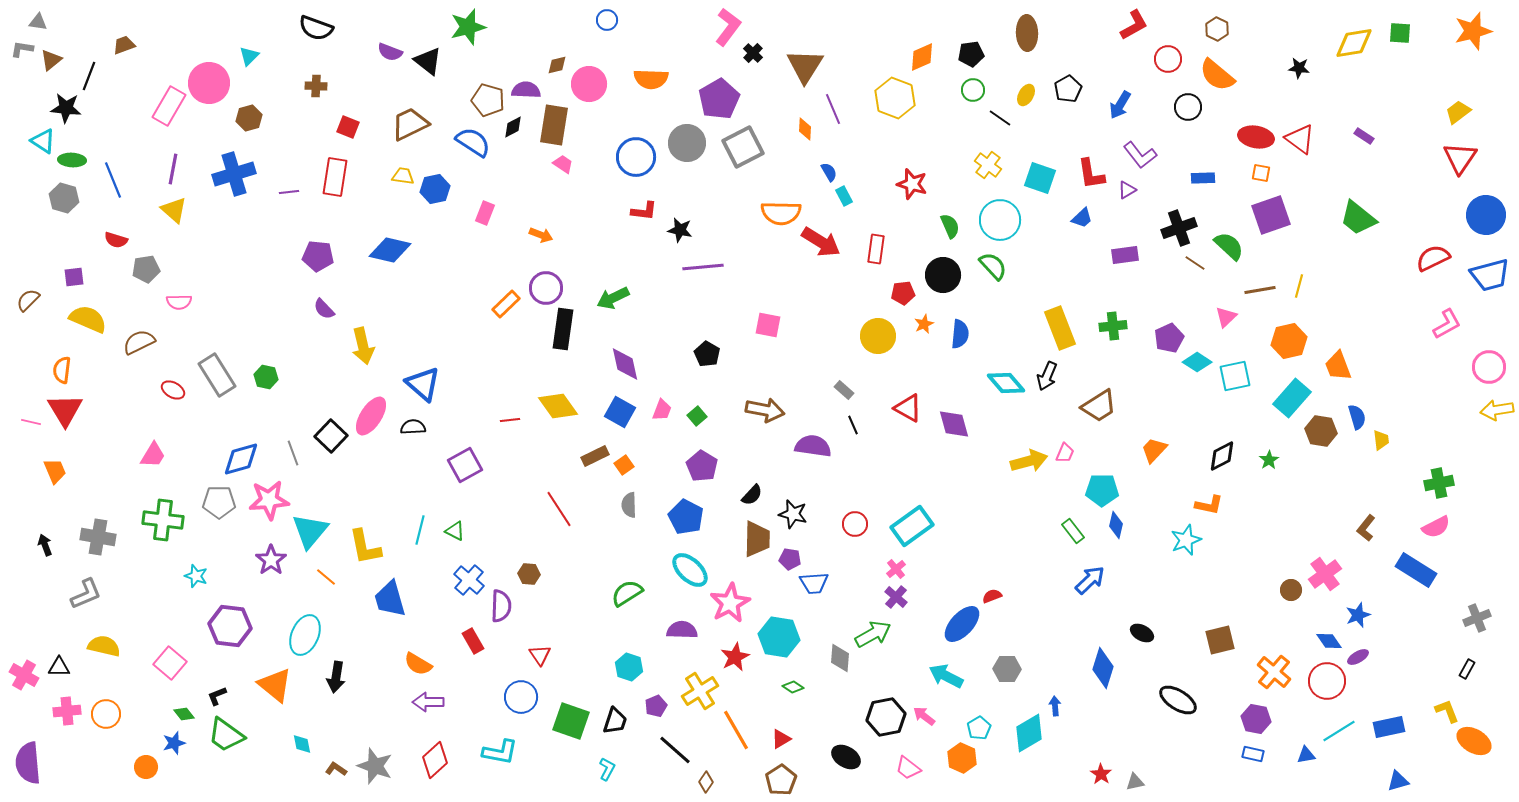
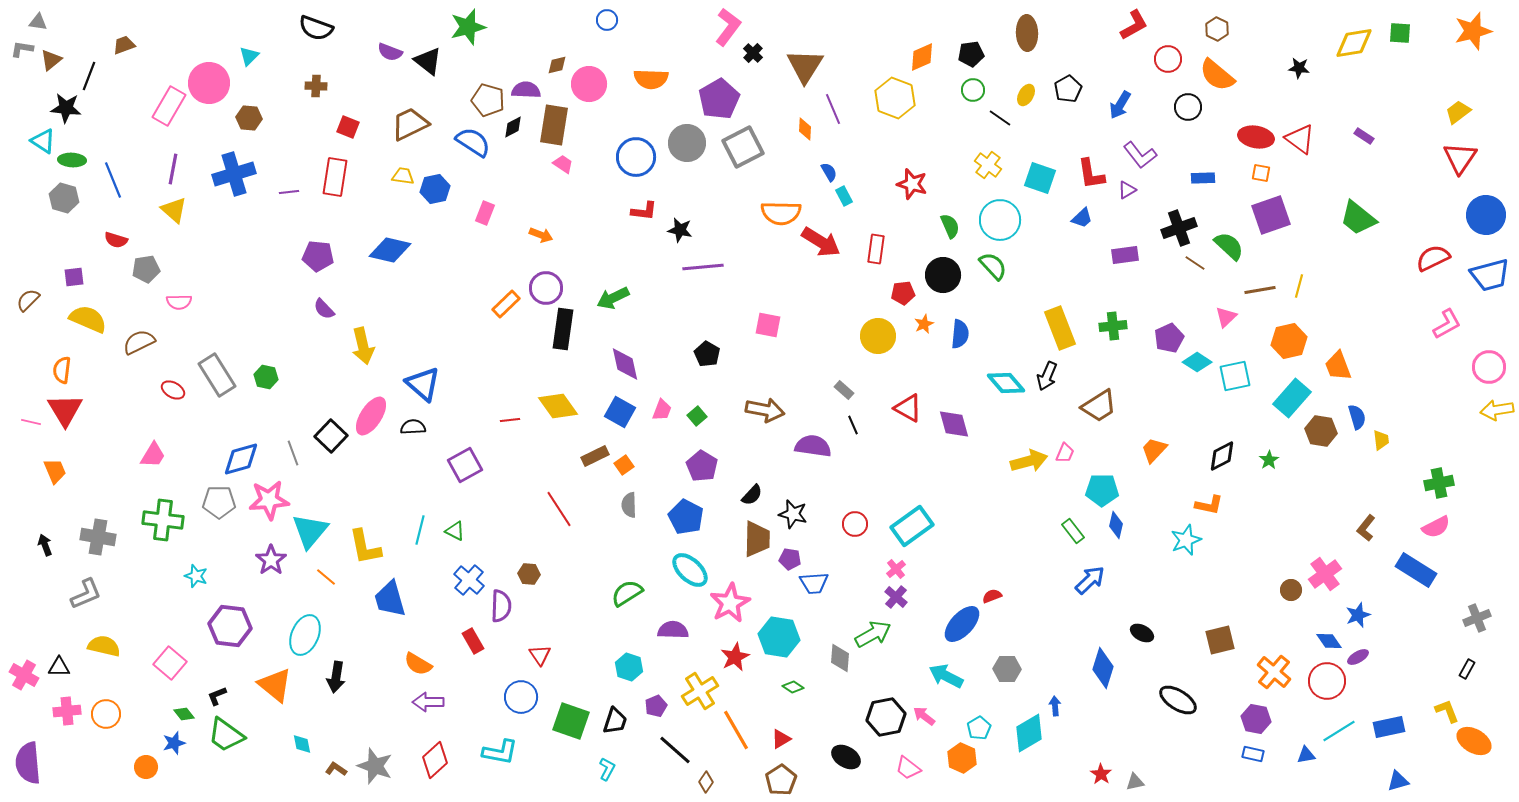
brown hexagon at (249, 118): rotated 20 degrees clockwise
purple semicircle at (682, 630): moved 9 px left
